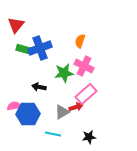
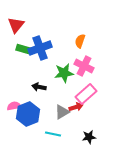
blue hexagon: rotated 20 degrees counterclockwise
